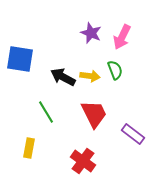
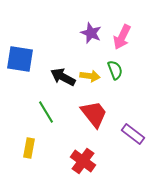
red trapezoid: rotated 12 degrees counterclockwise
